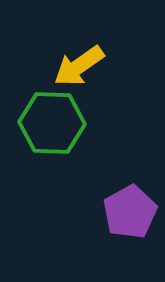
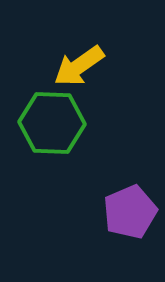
purple pentagon: rotated 6 degrees clockwise
